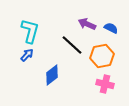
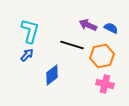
purple arrow: moved 1 px right, 1 px down
black line: rotated 25 degrees counterclockwise
